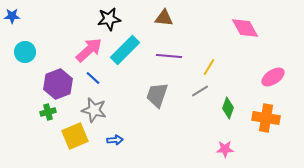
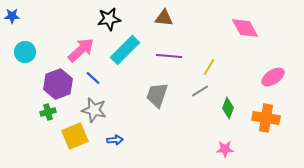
pink arrow: moved 8 px left
